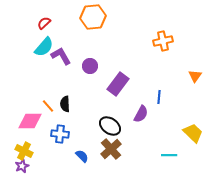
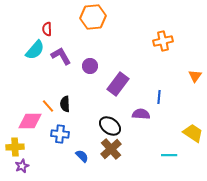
red semicircle: moved 3 px right, 6 px down; rotated 48 degrees counterclockwise
cyan semicircle: moved 9 px left, 3 px down
purple semicircle: rotated 114 degrees counterclockwise
yellow trapezoid: rotated 10 degrees counterclockwise
yellow cross: moved 9 px left, 4 px up; rotated 30 degrees counterclockwise
